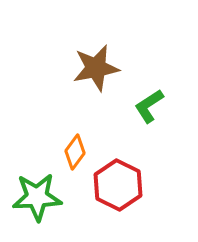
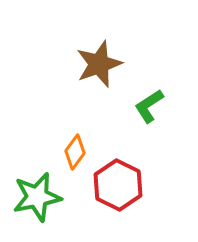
brown star: moved 3 px right, 4 px up; rotated 9 degrees counterclockwise
green star: rotated 9 degrees counterclockwise
